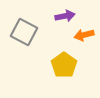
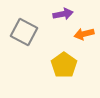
purple arrow: moved 2 px left, 2 px up
orange arrow: moved 1 px up
